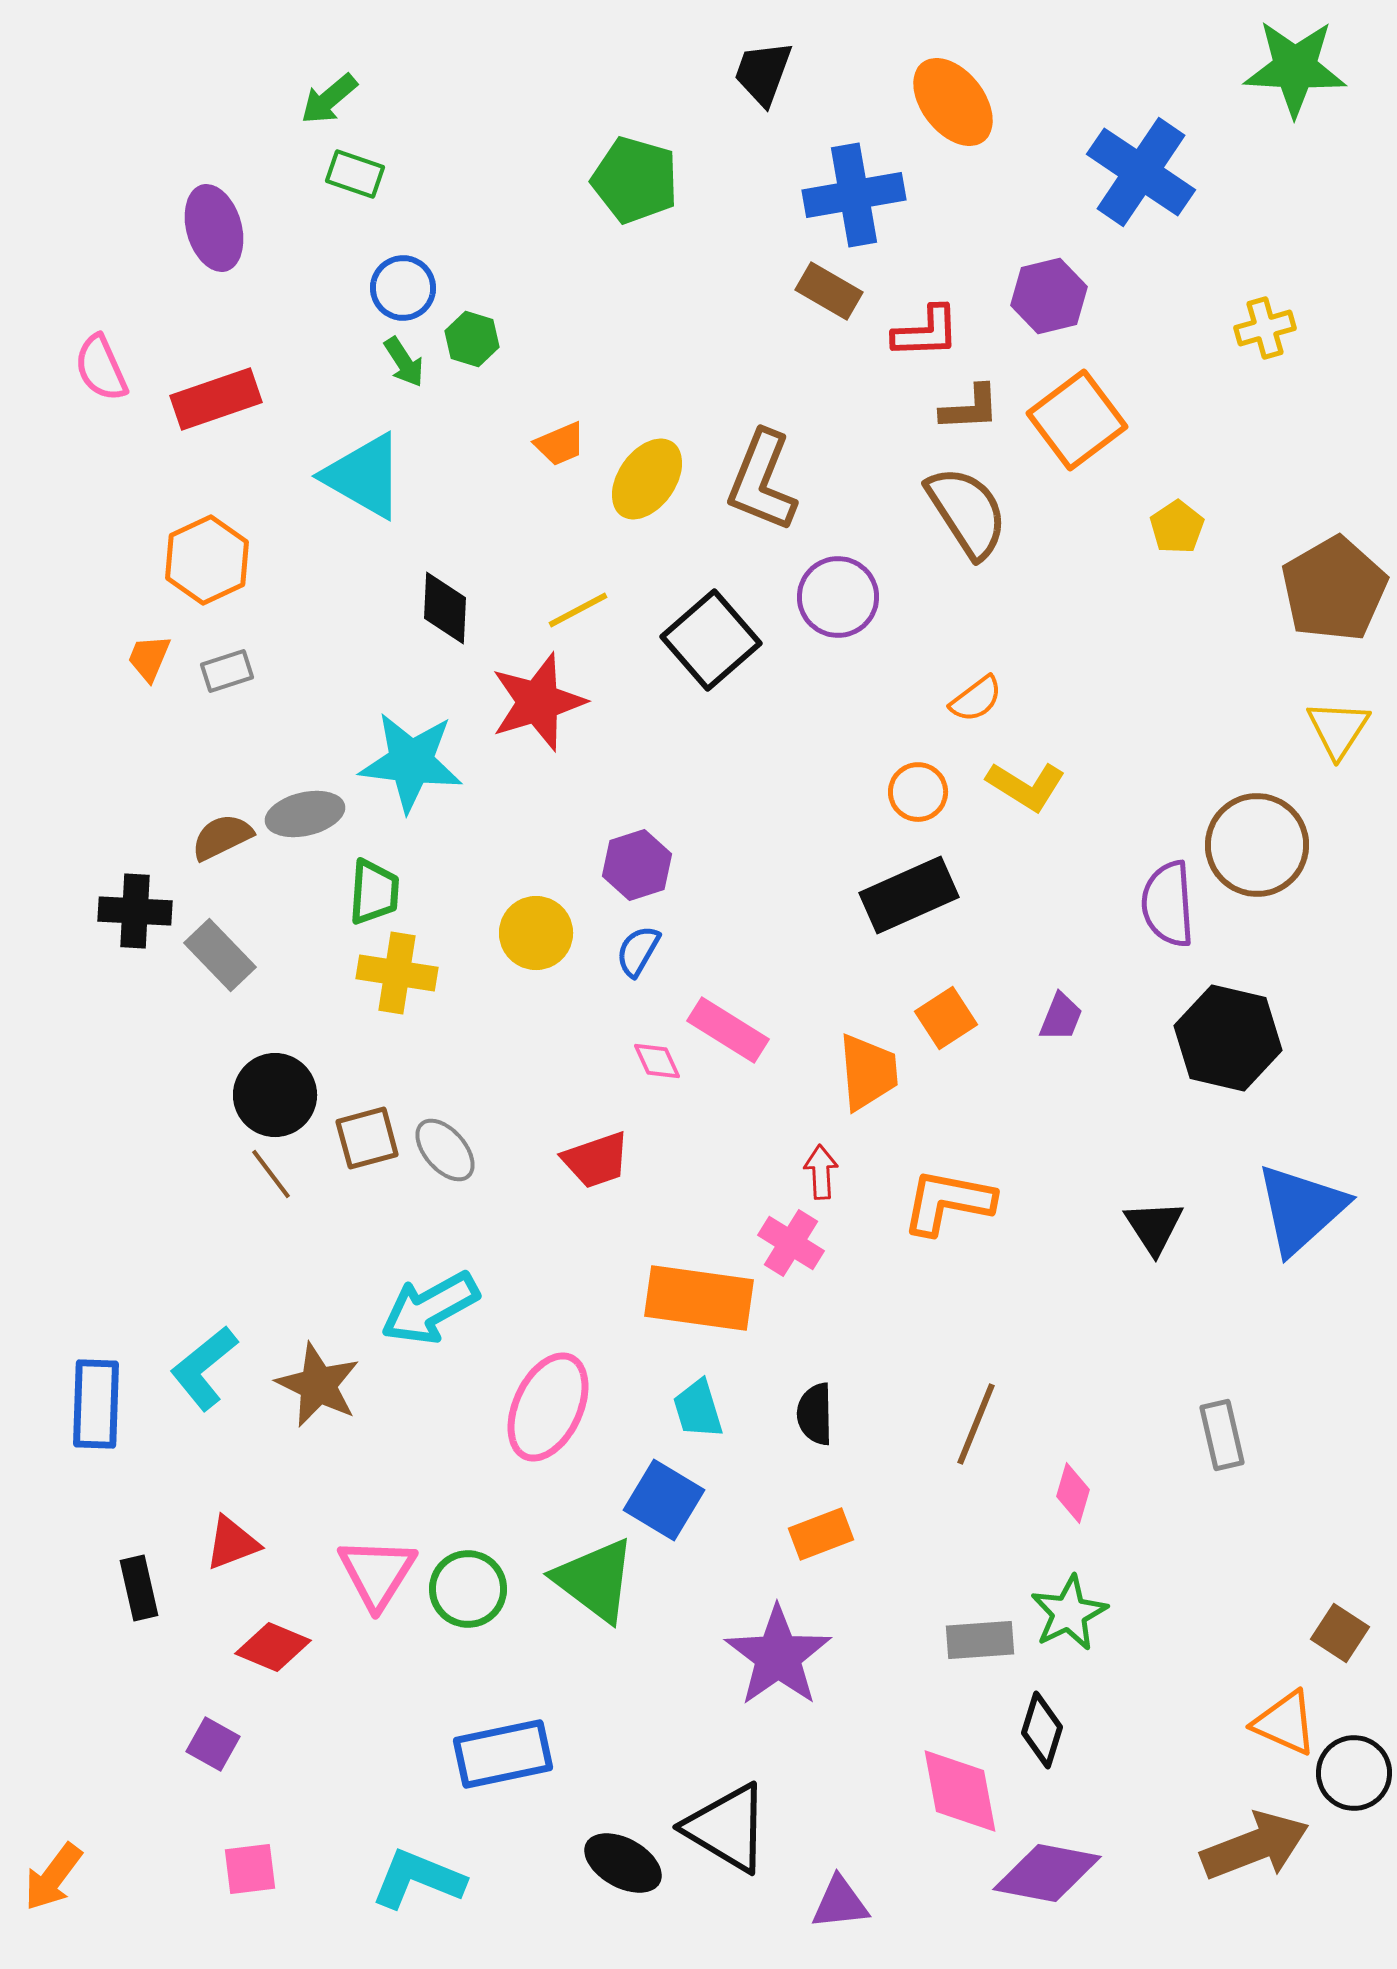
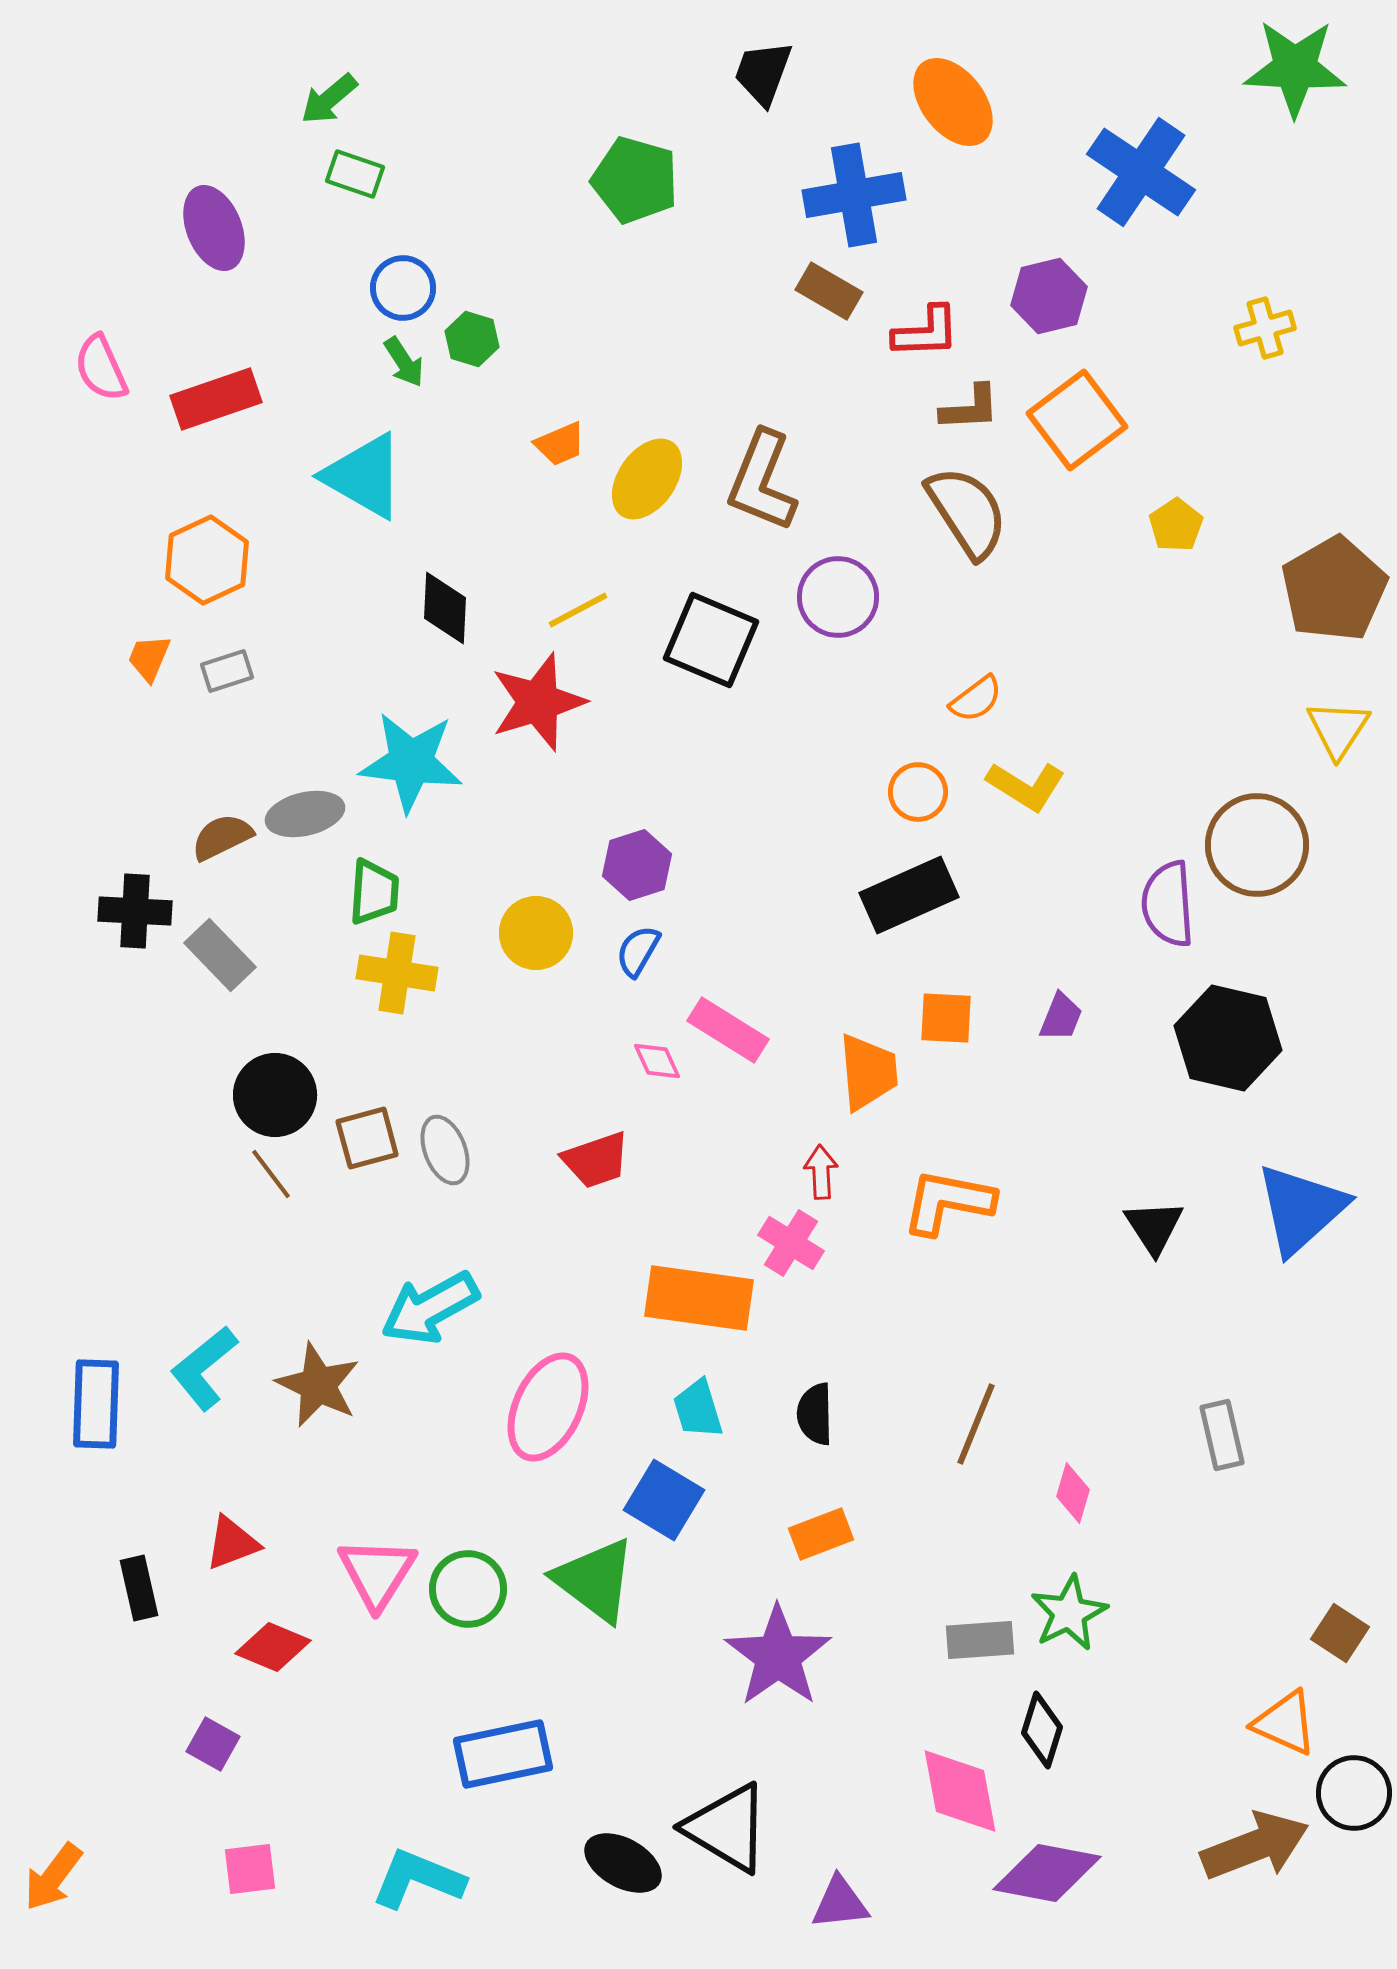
purple ellipse at (214, 228): rotated 6 degrees counterclockwise
yellow pentagon at (1177, 527): moved 1 px left, 2 px up
black square at (711, 640): rotated 26 degrees counterclockwise
orange square at (946, 1018): rotated 36 degrees clockwise
gray ellipse at (445, 1150): rotated 20 degrees clockwise
black circle at (1354, 1773): moved 20 px down
